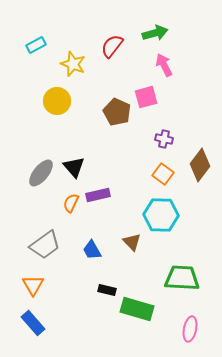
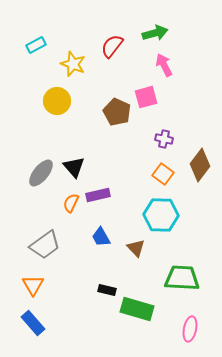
brown triangle: moved 4 px right, 6 px down
blue trapezoid: moved 9 px right, 13 px up
